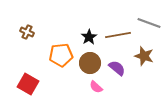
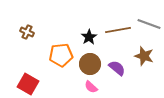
gray line: moved 1 px down
brown line: moved 5 px up
brown circle: moved 1 px down
pink semicircle: moved 5 px left
